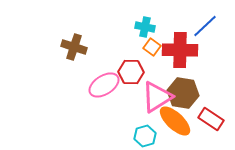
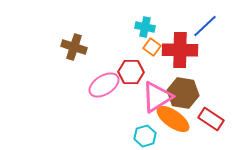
orange ellipse: moved 2 px left, 2 px up; rotated 8 degrees counterclockwise
